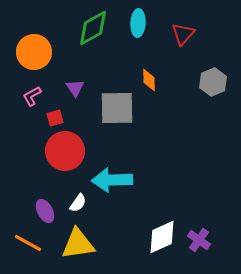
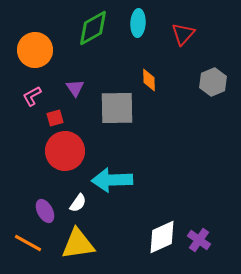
orange circle: moved 1 px right, 2 px up
